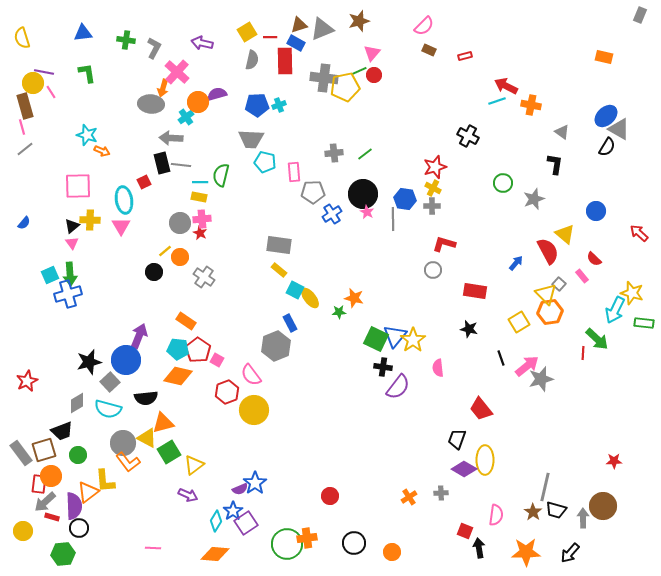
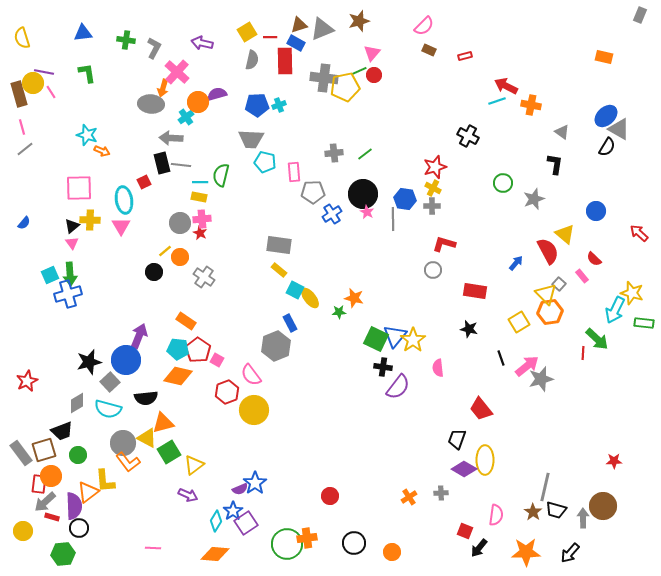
brown rectangle at (25, 106): moved 6 px left, 12 px up
pink square at (78, 186): moved 1 px right, 2 px down
black arrow at (479, 548): rotated 132 degrees counterclockwise
